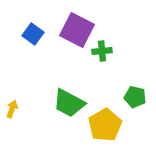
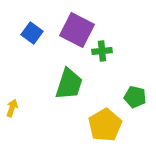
blue square: moved 1 px left, 1 px up
green trapezoid: moved 19 px up; rotated 100 degrees counterclockwise
yellow arrow: moved 1 px up
